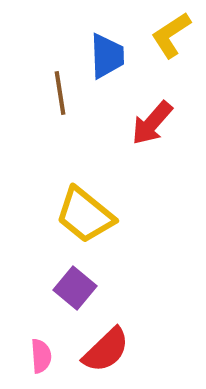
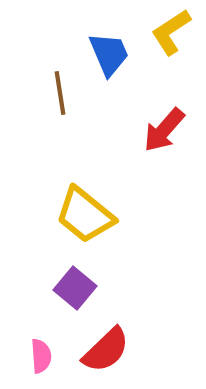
yellow L-shape: moved 3 px up
blue trapezoid: moved 2 px right, 2 px up; rotated 21 degrees counterclockwise
red arrow: moved 12 px right, 7 px down
